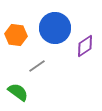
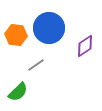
blue circle: moved 6 px left
gray line: moved 1 px left, 1 px up
green semicircle: rotated 100 degrees clockwise
